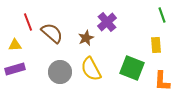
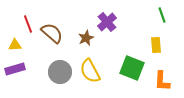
red line: moved 2 px down
yellow semicircle: moved 1 px left, 2 px down
